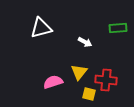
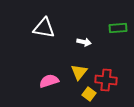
white triangle: moved 3 px right; rotated 25 degrees clockwise
white arrow: moved 1 px left; rotated 16 degrees counterclockwise
pink semicircle: moved 4 px left, 1 px up
yellow square: rotated 24 degrees clockwise
